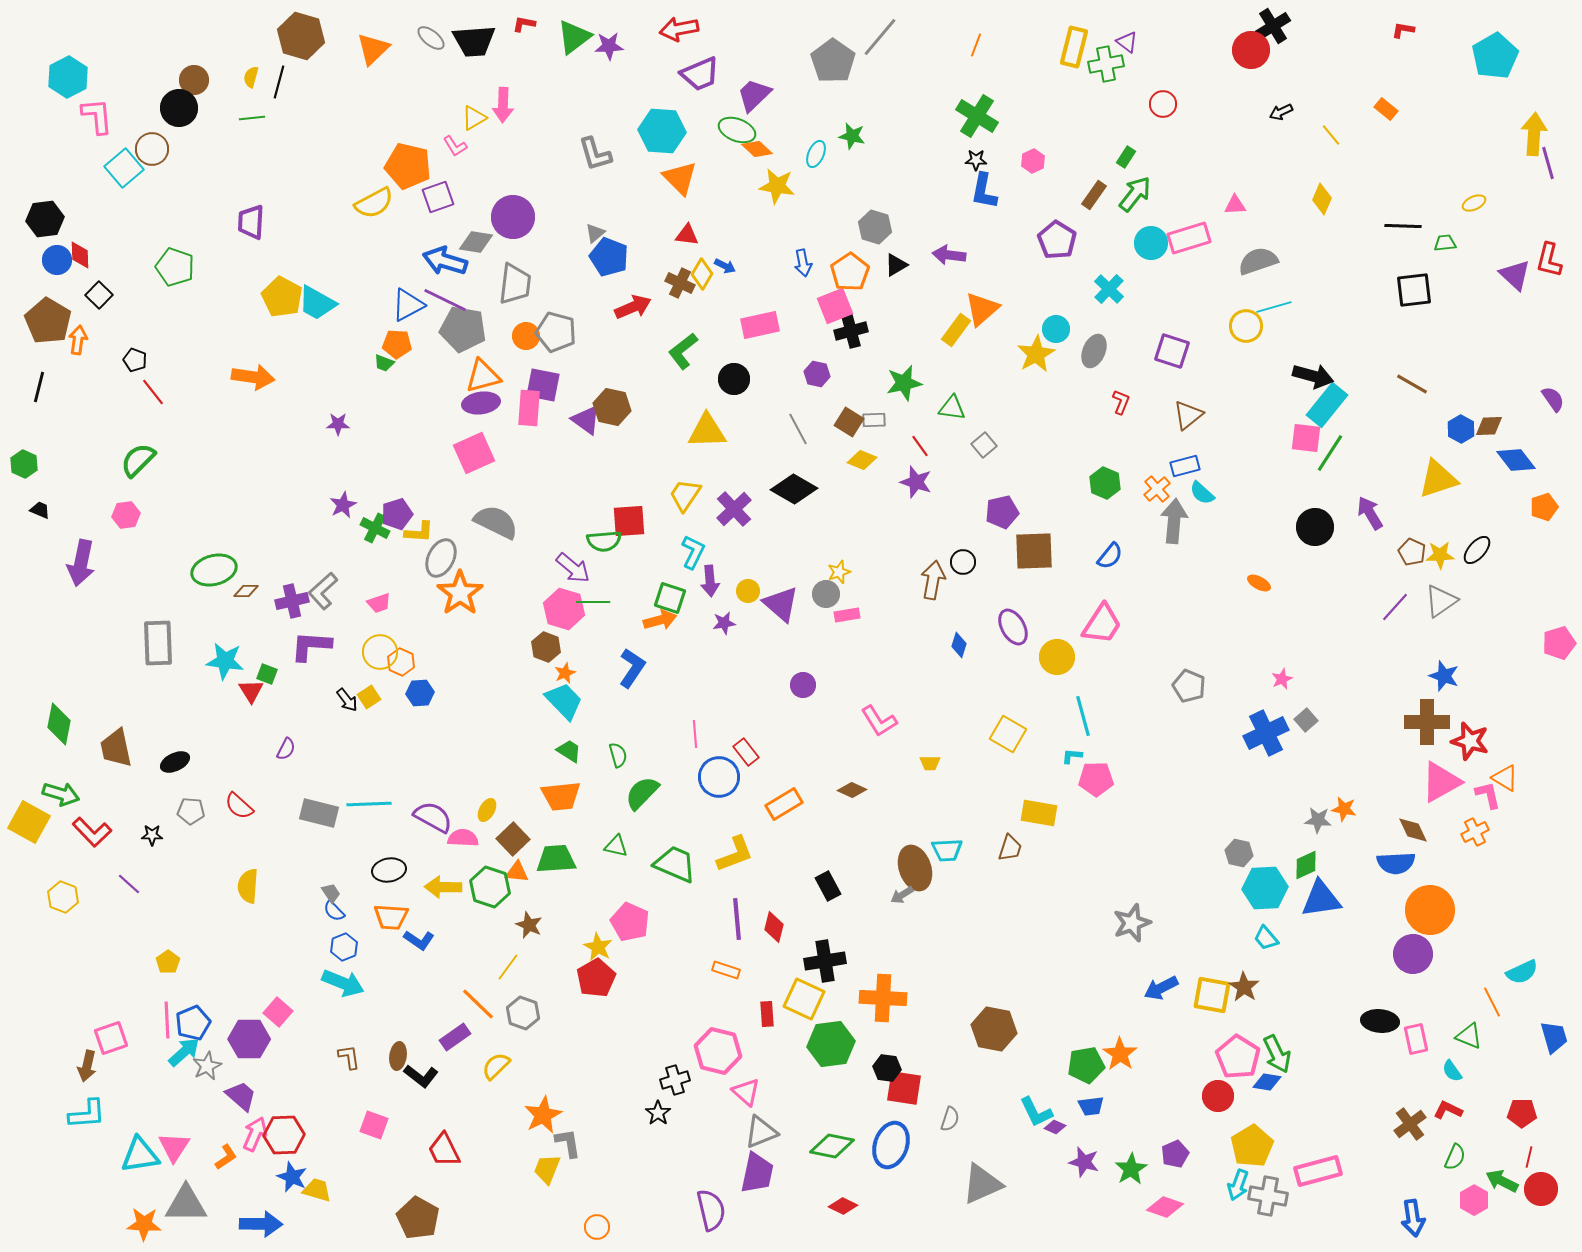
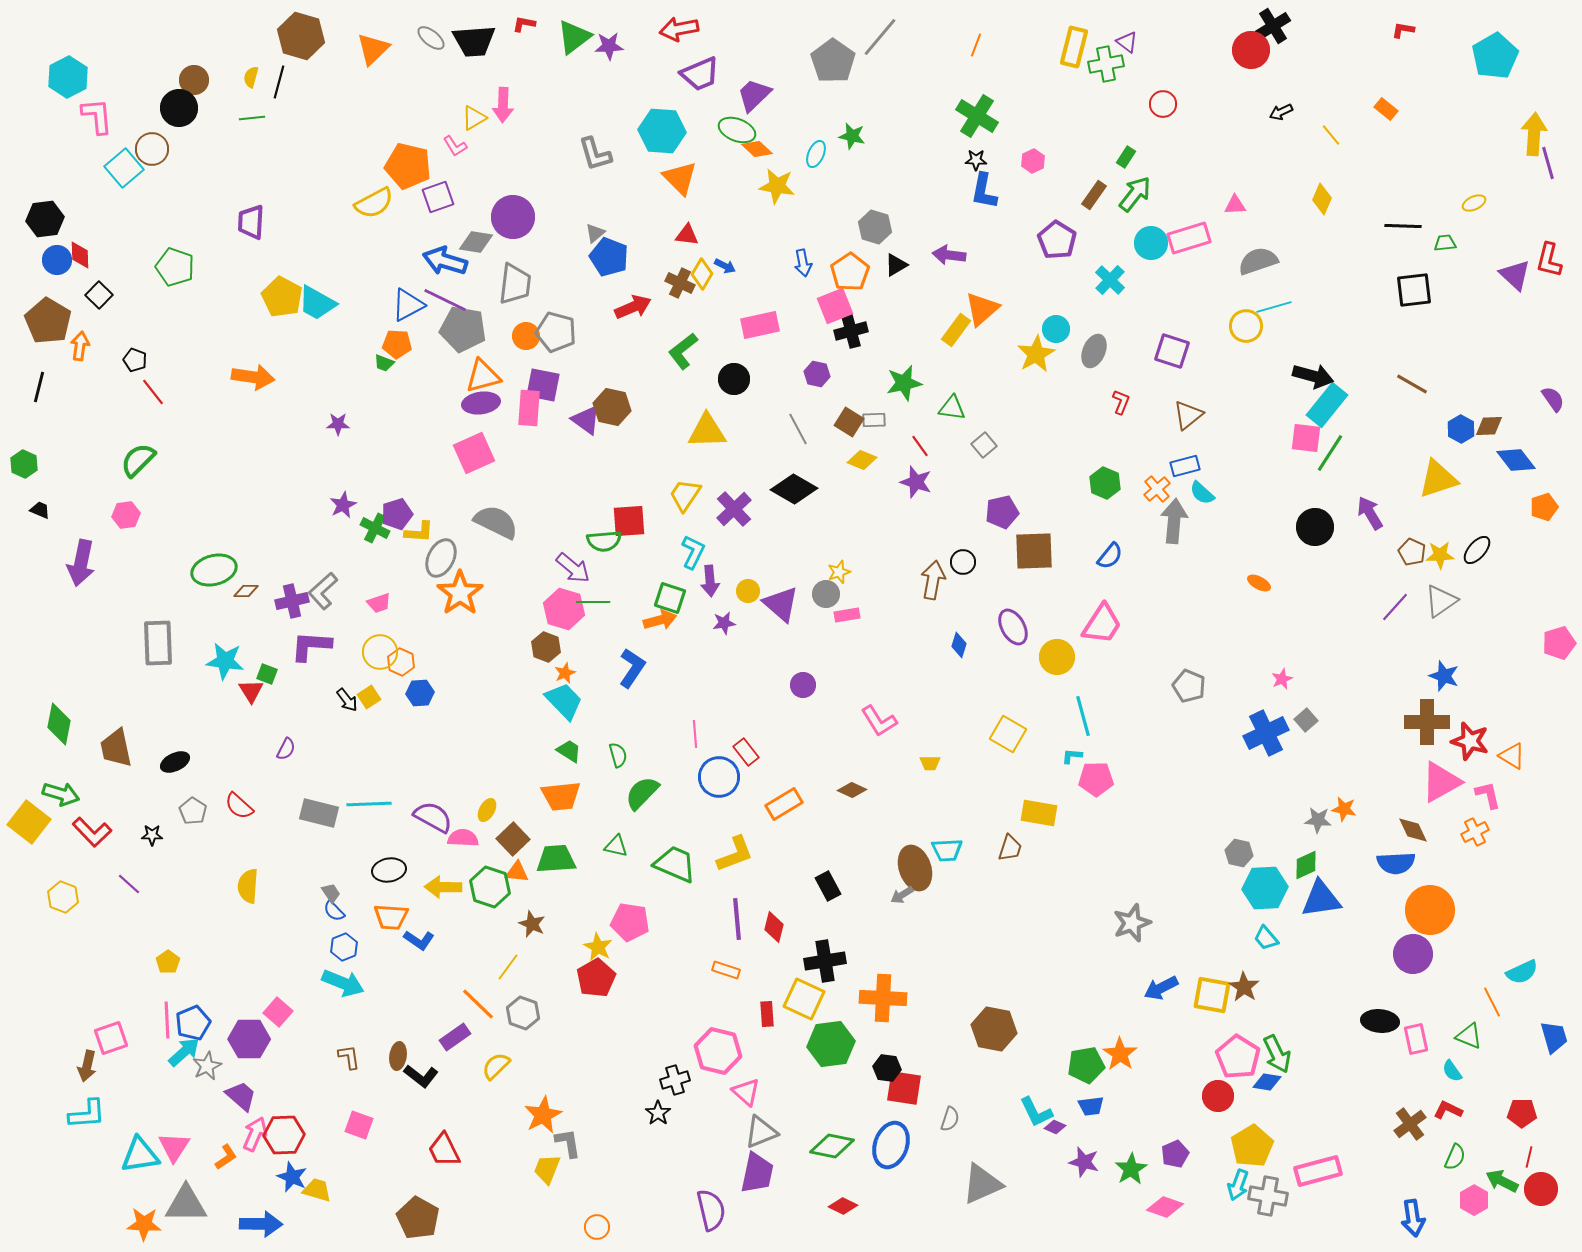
cyan cross at (1109, 289): moved 1 px right, 9 px up
orange arrow at (78, 340): moved 2 px right, 6 px down
orange triangle at (1505, 778): moved 7 px right, 22 px up
gray pentagon at (191, 811): moved 2 px right; rotated 28 degrees clockwise
yellow square at (29, 822): rotated 9 degrees clockwise
pink pentagon at (630, 922): rotated 15 degrees counterclockwise
brown star at (529, 925): moved 3 px right, 1 px up
pink square at (374, 1125): moved 15 px left
